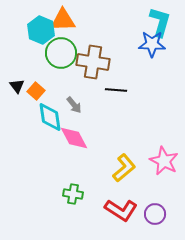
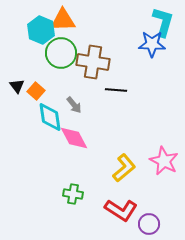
cyan L-shape: moved 3 px right
purple circle: moved 6 px left, 10 px down
